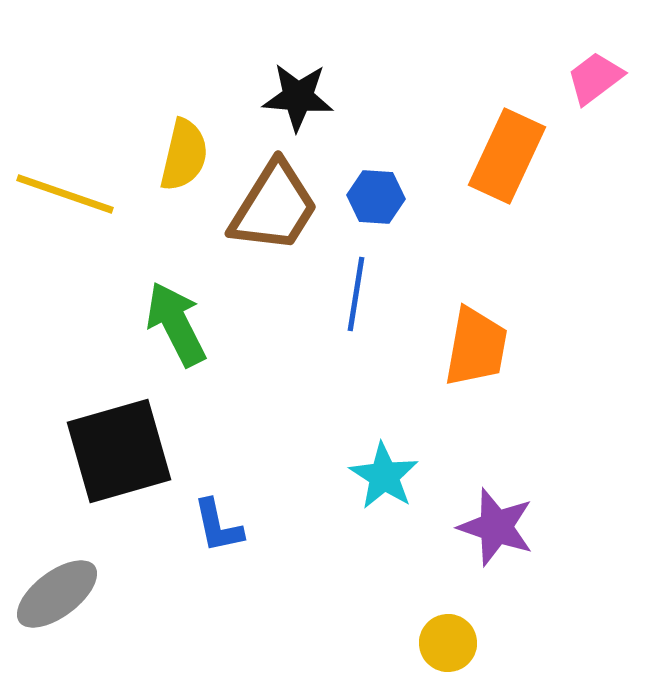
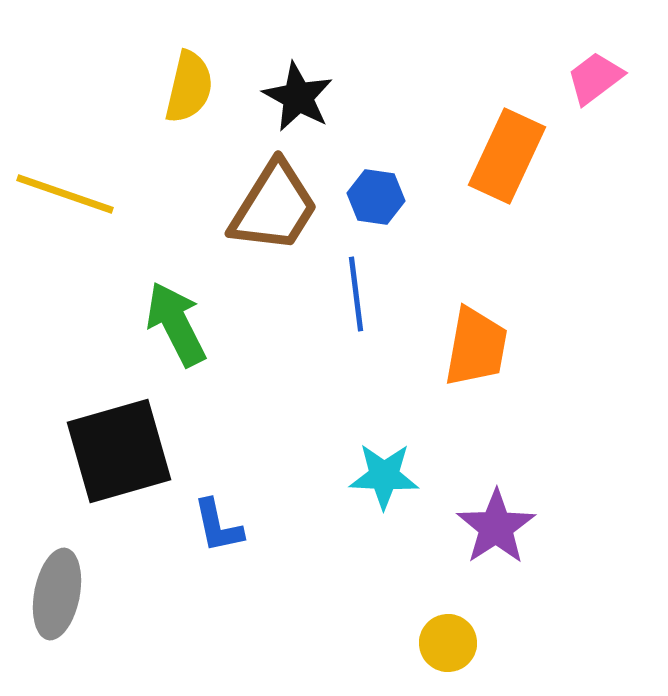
black star: rotated 24 degrees clockwise
yellow semicircle: moved 5 px right, 68 px up
blue hexagon: rotated 4 degrees clockwise
blue line: rotated 16 degrees counterclockwise
cyan star: rotated 30 degrees counterclockwise
purple star: rotated 20 degrees clockwise
gray ellipse: rotated 42 degrees counterclockwise
